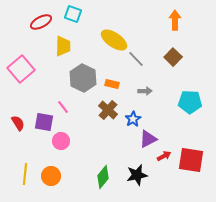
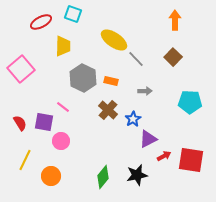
orange rectangle: moved 1 px left, 3 px up
pink line: rotated 16 degrees counterclockwise
red semicircle: moved 2 px right
yellow line: moved 14 px up; rotated 20 degrees clockwise
